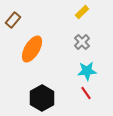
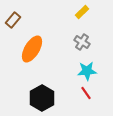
gray cross: rotated 14 degrees counterclockwise
